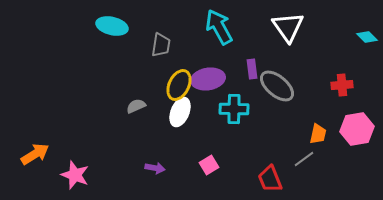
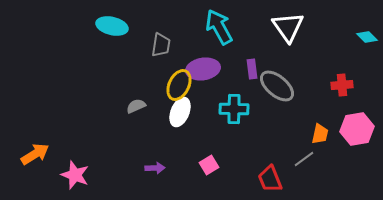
purple ellipse: moved 5 px left, 10 px up
orange trapezoid: moved 2 px right
purple arrow: rotated 12 degrees counterclockwise
